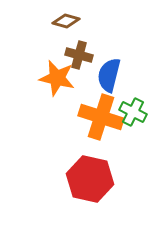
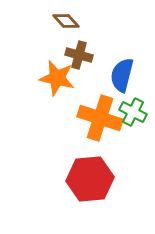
brown diamond: rotated 32 degrees clockwise
blue semicircle: moved 13 px right
orange cross: moved 1 px left, 1 px down
red hexagon: rotated 18 degrees counterclockwise
